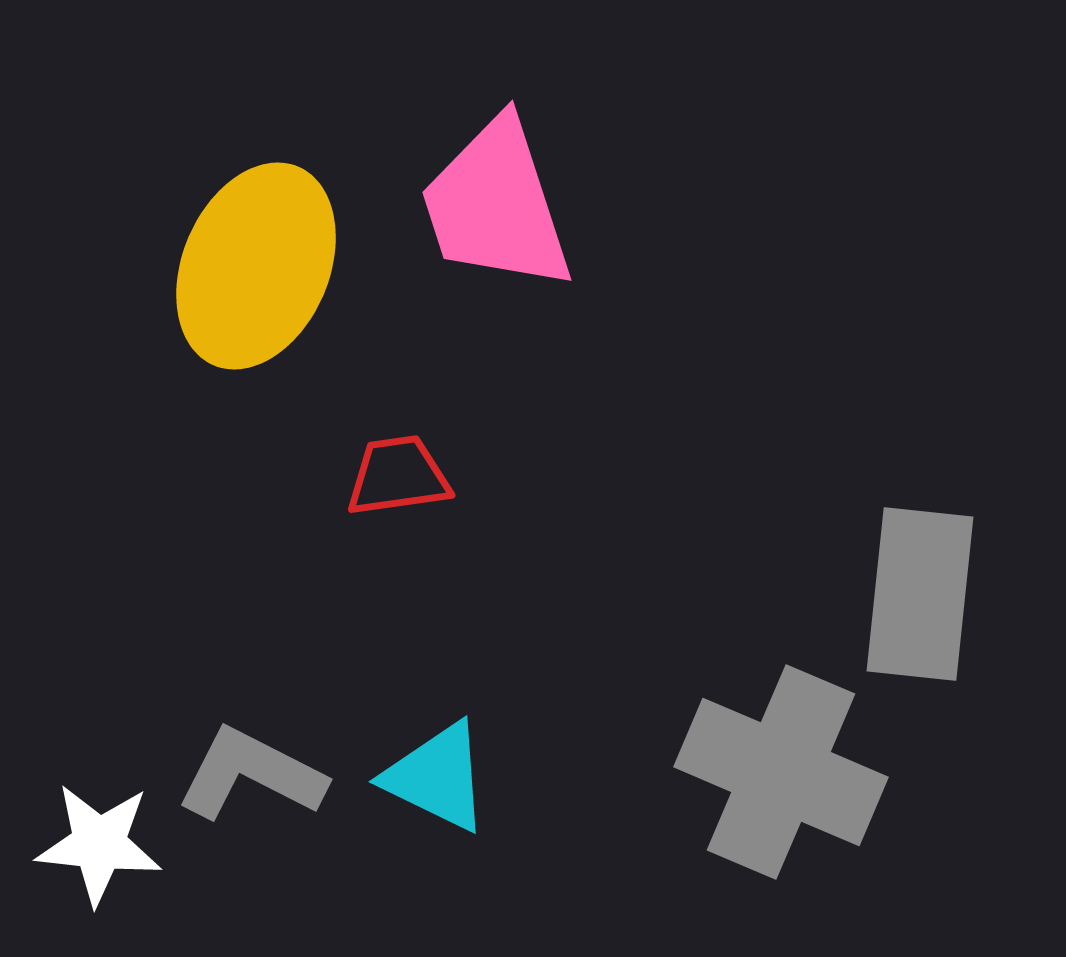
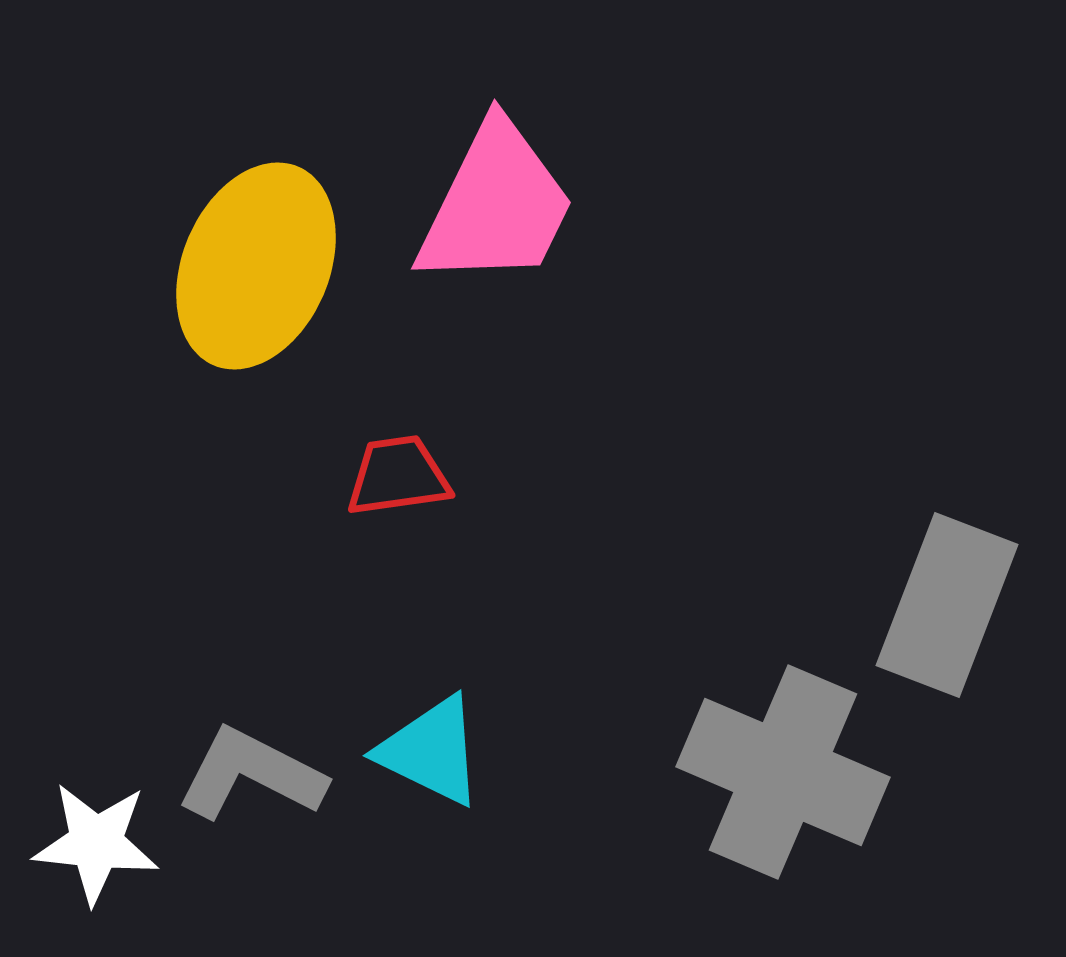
pink trapezoid: rotated 136 degrees counterclockwise
gray rectangle: moved 27 px right, 11 px down; rotated 15 degrees clockwise
gray cross: moved 2 px right
cyan triangle: moved 6 px left, 26 px up
white star: moved 3 px left, 1 px up
